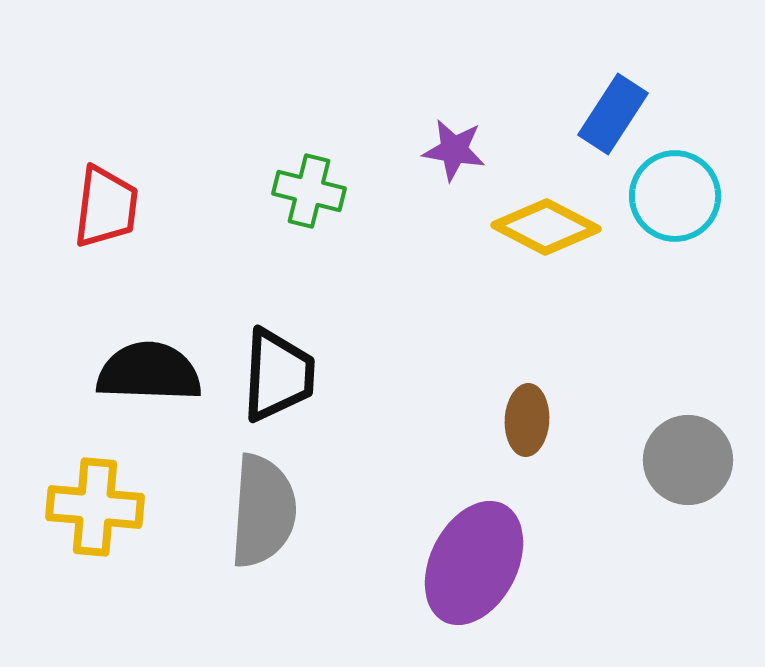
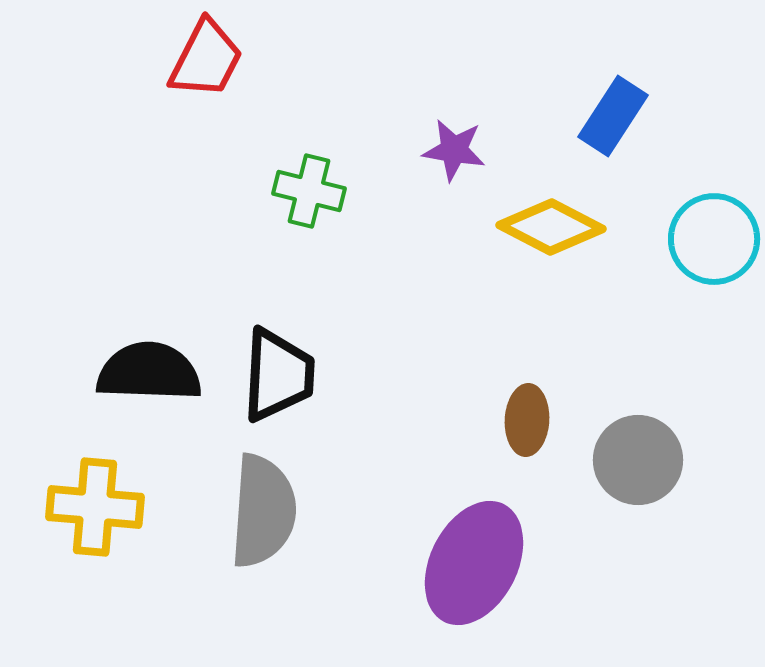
blue rectangle: moved 2 px down
cyan circle: moved 39 px right, 43 px down
red trapezoid: moved 100 px right, 148 px up; rotated 20 degrees clockwise
yellow diamond: moved 5 px right
gray circle: moved 50 px left
